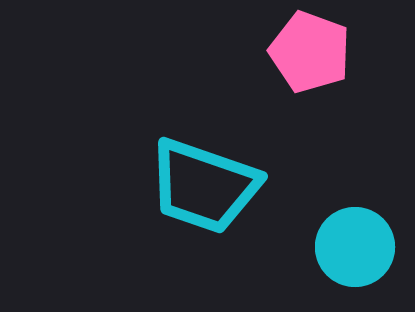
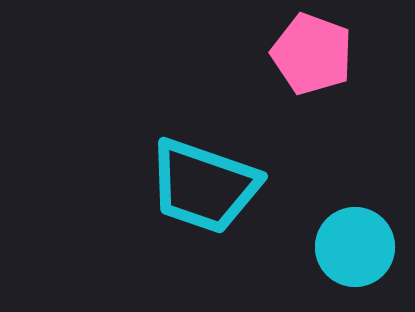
pink pentagon: moved 2 px right, 2 px down
